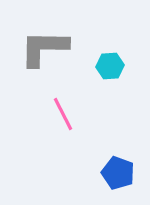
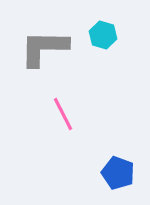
cyan hexagon: moved 7 px left, 31 px up; rotated 20 degrees clockwise
